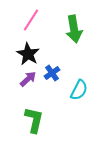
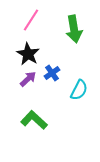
green L-shape: rotated 60 degrees counterclockwise
